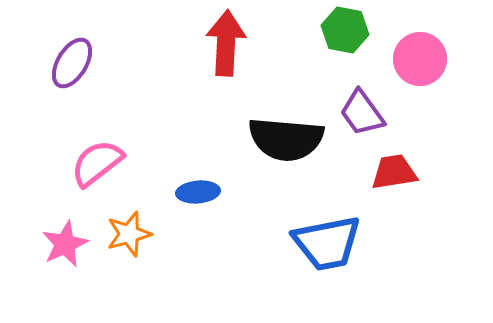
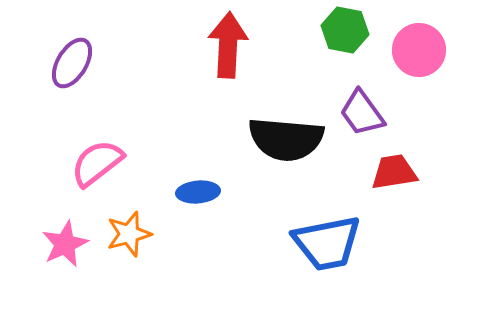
red arrow: moved 2 px right, 2 px down
pink circle: moved 1 px left, 9 px up
